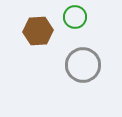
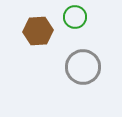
gray circle: moved 2 px down
